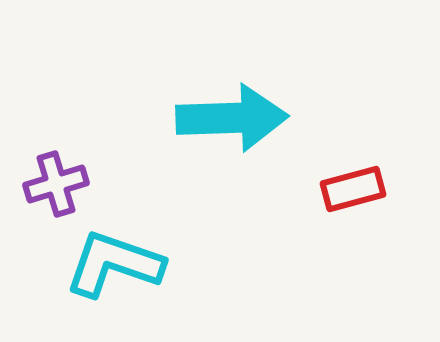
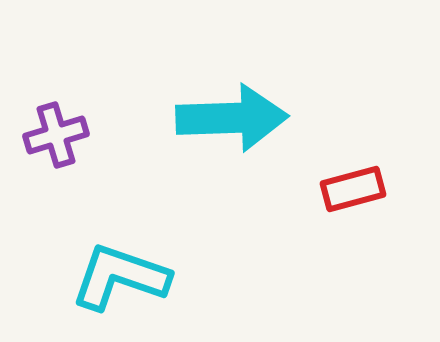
purple cross: moved 49 px up
cyan L-shape: moved 6 px right, 13 px down
